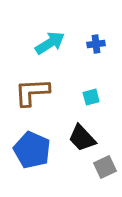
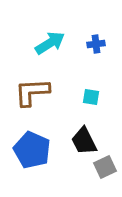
cyan square: rotated 24 degrees clockwise
black trapezoid: moved 2 px right, 3 px down; rotated 16 degrees clockwise
